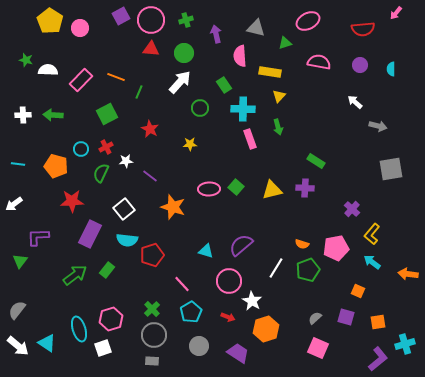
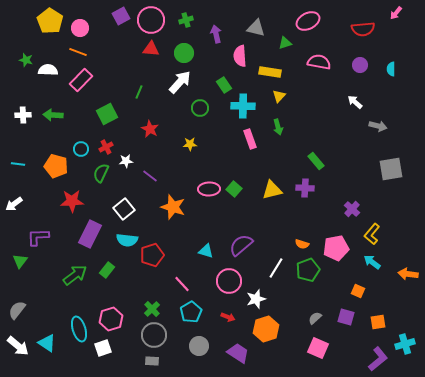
orange line at (116, 77): moved 38 px left, 25 px up
cyan cross at (243, 109): moved 3 px up
green rectangle at (316, 161): rotated 18 degrees clockwise
green square at (236, 187): moved 2 px left, 2 px down
white star at (252, 301): moved 4 px right, 2 px up; rotated 24 degrees clockwise
